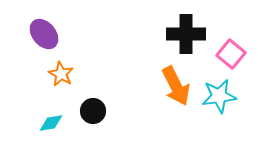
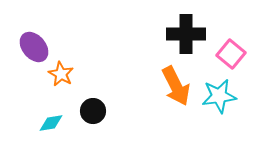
purple ellipse: moved 10 px left, 13 px down
